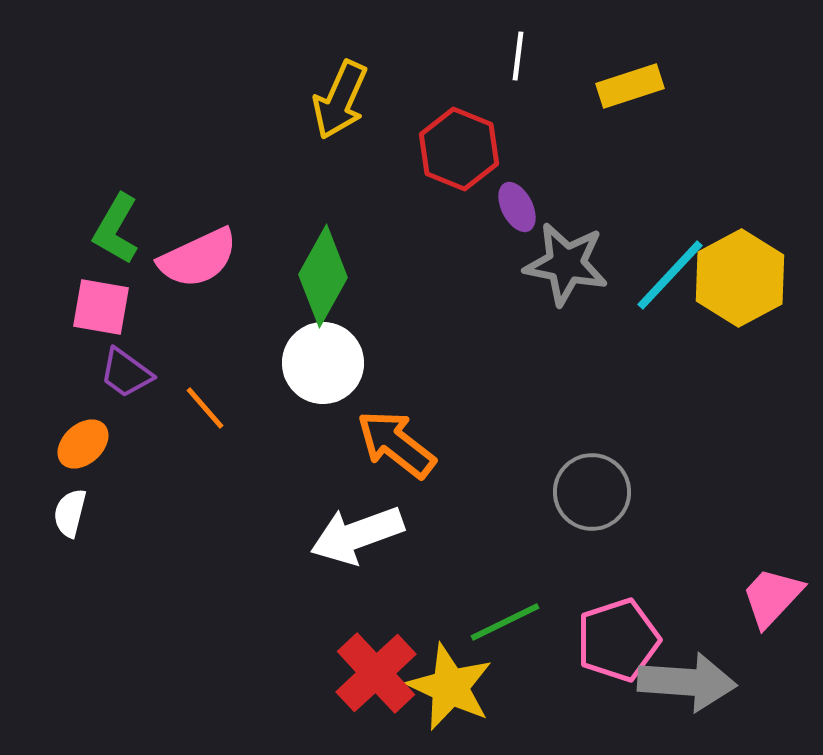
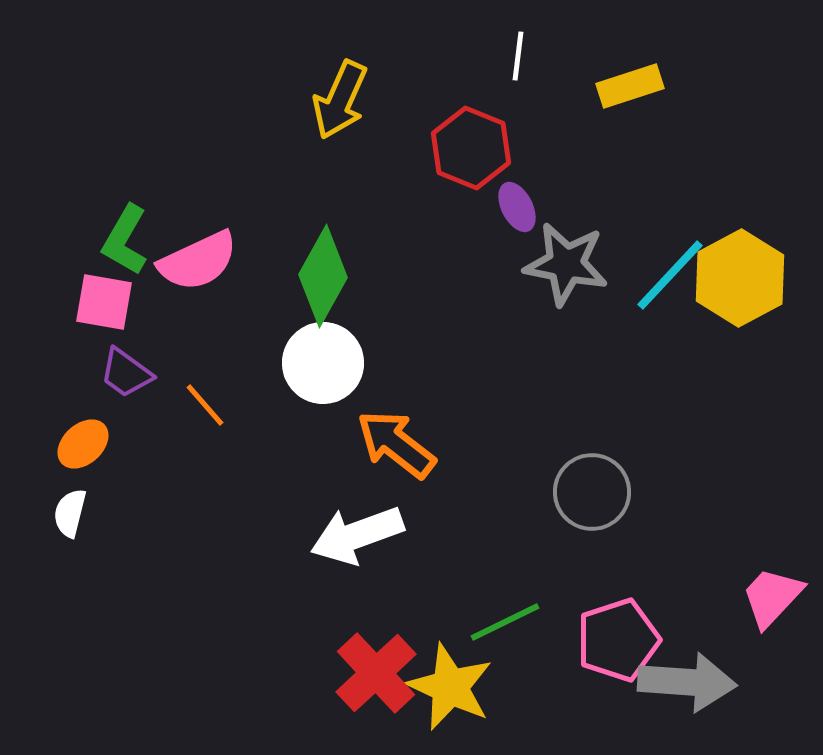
red hexagon: moved 12 px right, 1 px up
green L-shape: moved 9 px right, 11 px down
pink semicircle: moved 3 px down
pink square: moved 3 px right, 5 px up
orange line: moved 3 px up
